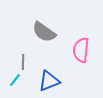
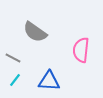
gray semicircle: moved 9 px left
gray line: moved 10 px left, 4 px up; rotated 63 degrees counterclockwise
blue triangle: rotated 25 degrees clockwise
